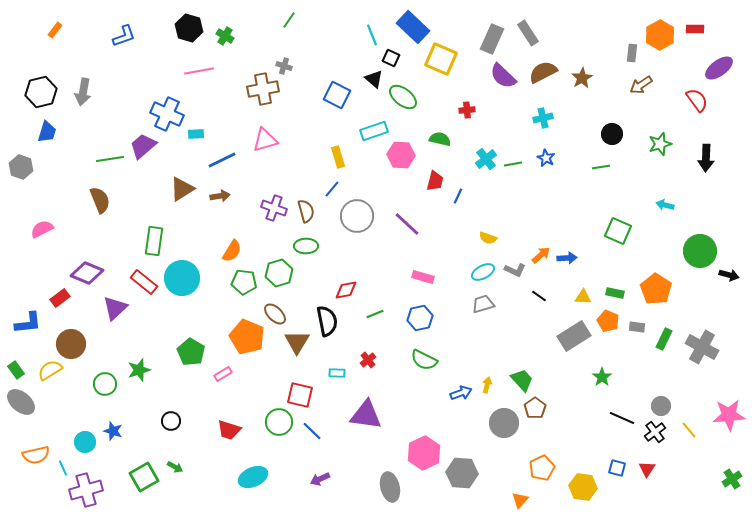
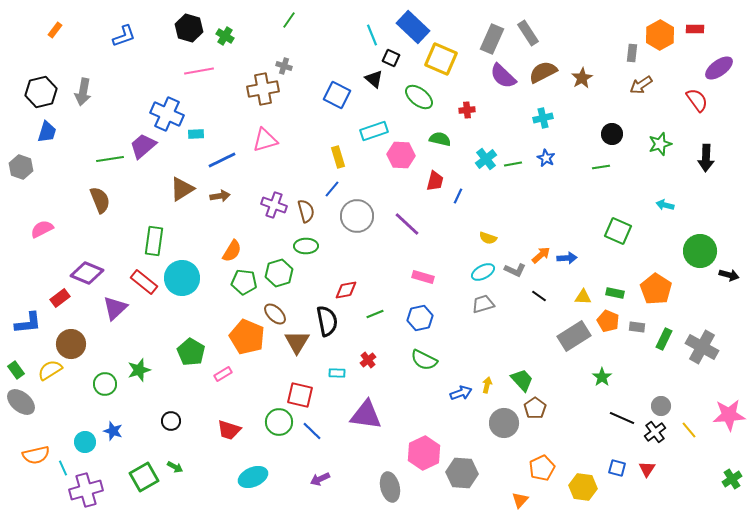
green ellipse at (403, 97): moved 16 px right
purple cross at (274, 208): moved 3 px up
